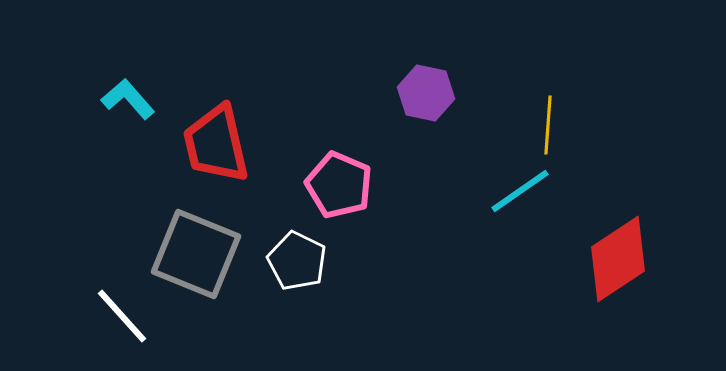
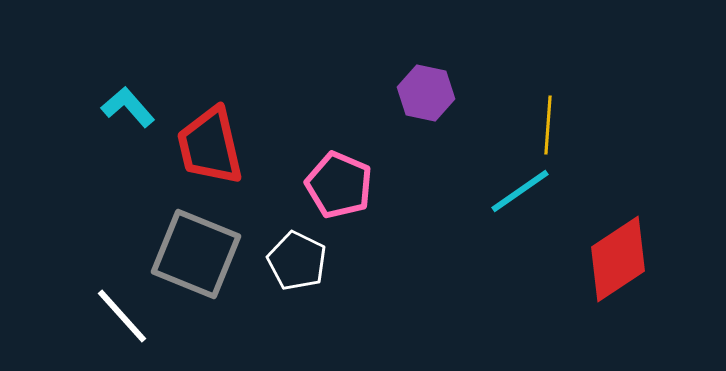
cyan L-shape: moved 8 px down
red trapezoid: moved 6 px left, 2 px down
